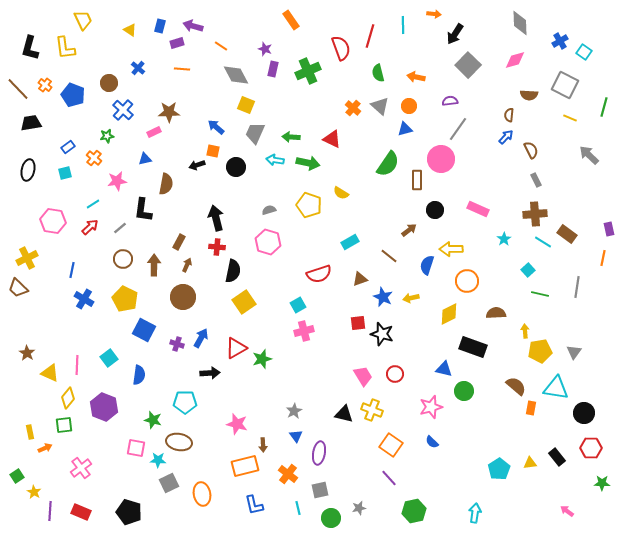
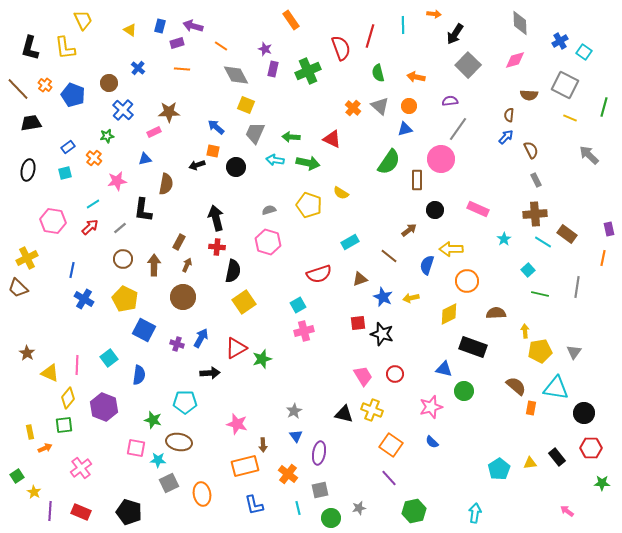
green semicircle at (388, 164): moved 1 px right, 2 px up
